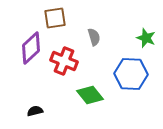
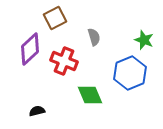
brown square: rotated 20 degrees counterclockwise
green star: moved 2 px left, 2 px down
purple diamond: moved 1 px left, 1 px down
blue hexagon: moved 1 px left, 1 px up; rotated 24 degrees counterclockwise
green diamond: rotated 16 degrees clockwise
black semicircle: moved 2 px right
